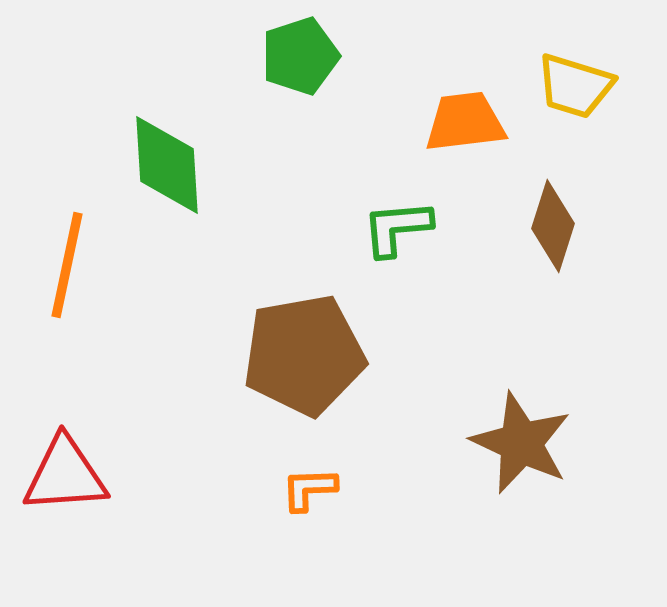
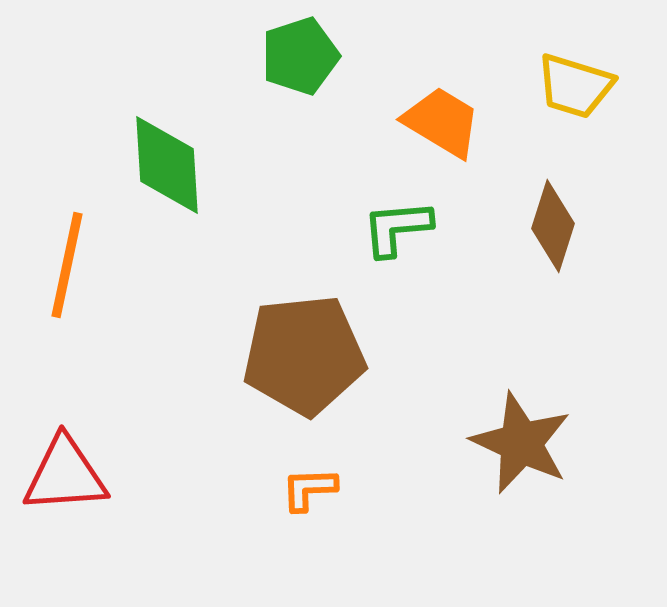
orange trapezoid: moved 23 px left; rotated 38 degrees clockwise
brown pentagon: rotated 4 degrees clockwise
